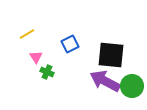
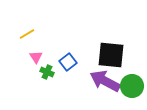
blue square: moved 2 px left, 18 px down; rotated 12 degrees counterclockwise
